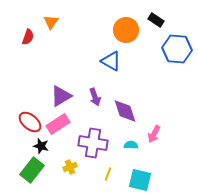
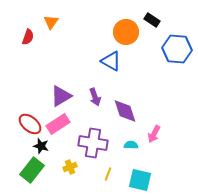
black rectangle: moved 4 px left
orange circle: moved 2 px down
red ellipse: moved 2 px down
